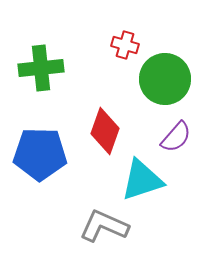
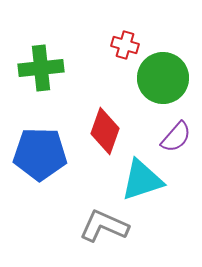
green circle: moved 2 px left, 1 px up
